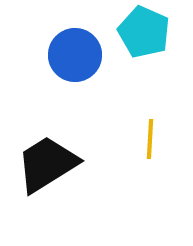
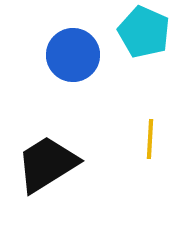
blue circle: moved 2 px left
